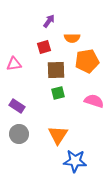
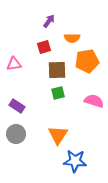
brown square: moved 1 px right
gray circle: moved 3 px left
